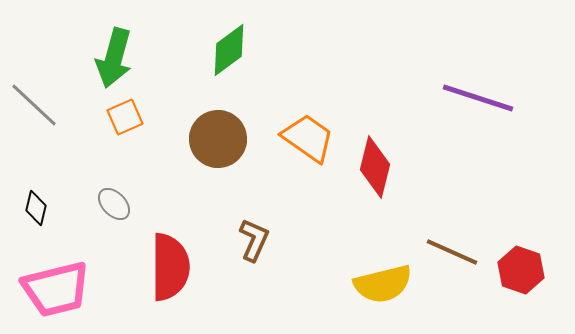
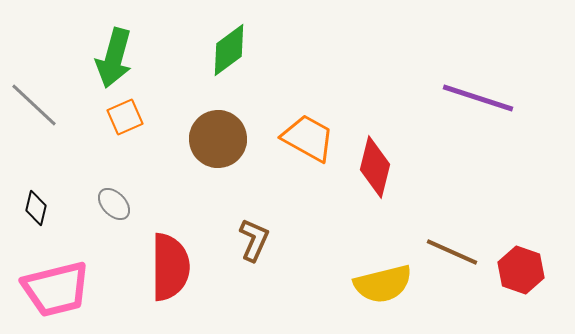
orange trapezoid: rotated 6 degrees counterclockwise
